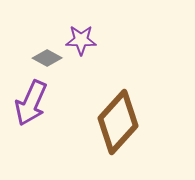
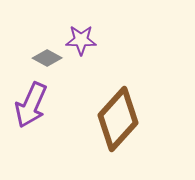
purple arrow: moved 2 px down
brown diamond: moved 3 px up
